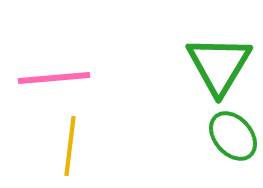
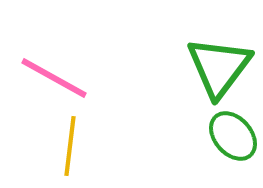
green triangle: moved 2 px down; rotated 6 degrees clockwise
pink line: rotated 34 degrees clockwise
